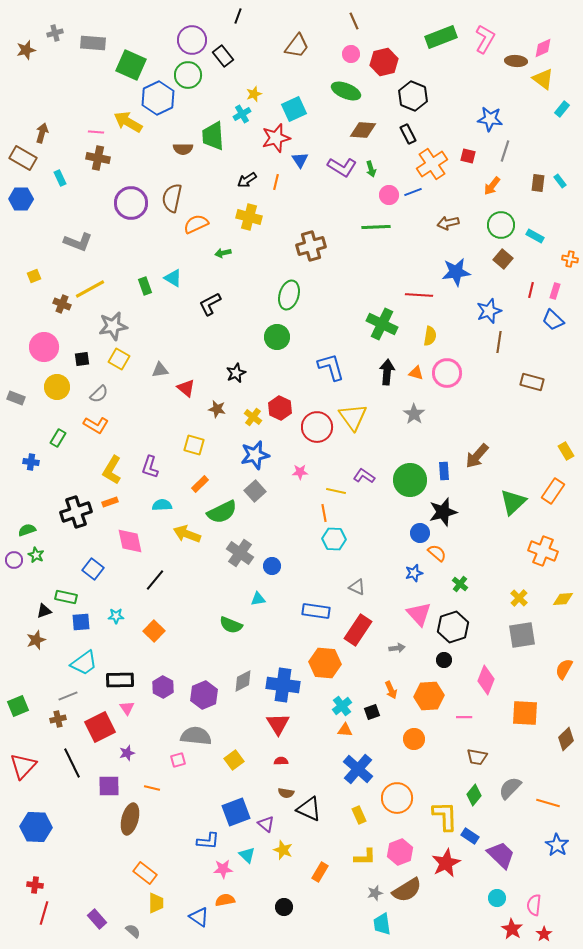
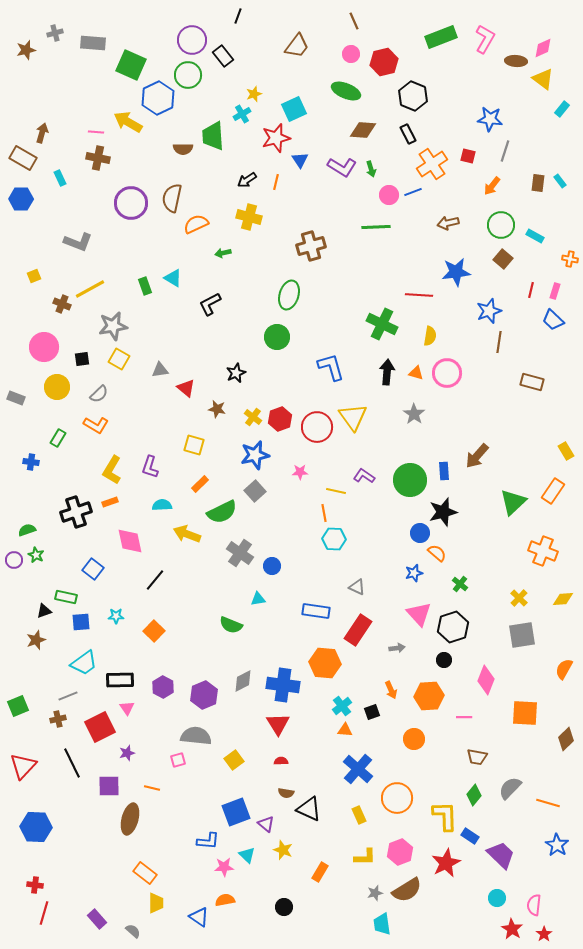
red hexagon at (280, 408): moved 11 px down; rotated 15 degrees clockwise
pink star at (223, 869): moved 1 px right, 2 px up
